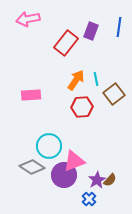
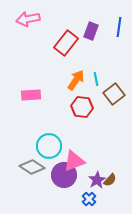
red hexagon: rotated 10 degrees clockwise
